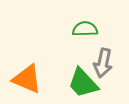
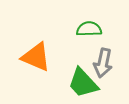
green semicircle: moved 4 px right
orange triangle: moved 9 px right, 22 px up
